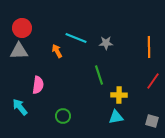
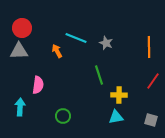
gray star: rotated 24 degrees clockwise
cyan arrow: rotated 42 degrees clockwise
gray square: moved 1 px left, 1 px up
